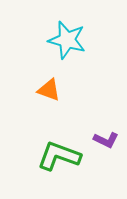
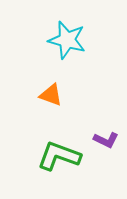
orange triangle: moved 2 px right, 5 px down
